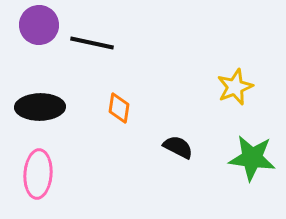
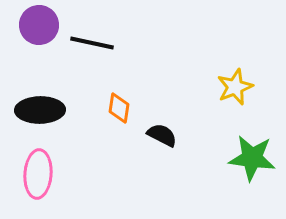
black ellipse: moved 3 px down
black semicircle: moved 16 px left, 12 px up
